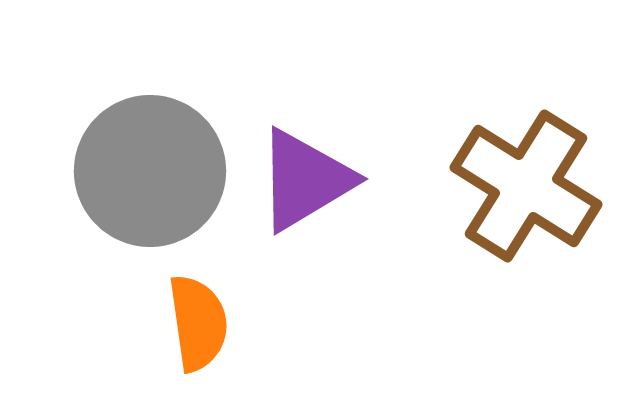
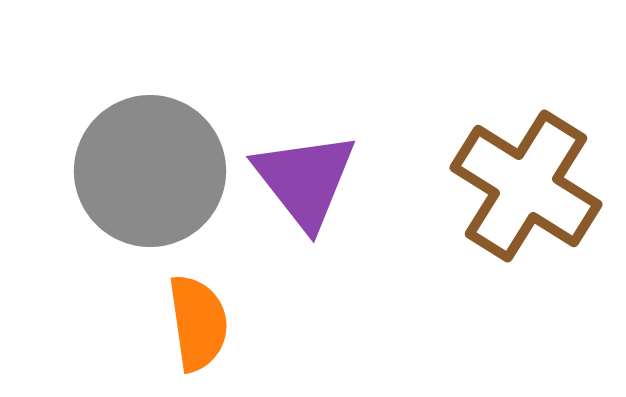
purple triangle: rotated 37 degrees counterclockwise
